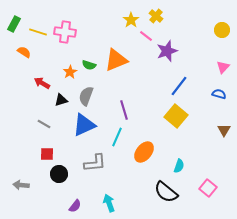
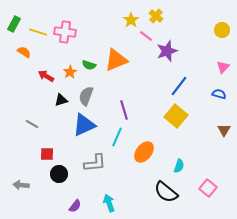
red arrow: moved 4 px right, 7 px up
gray line: moved 12 px left
